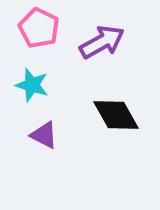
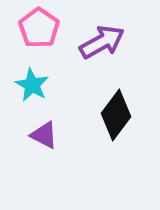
pink pentagon: rotated 9 degrees clockwise
cyan star: rotated 12 degrees clockwise
black diamond: rotated 66 degrees clockwise
